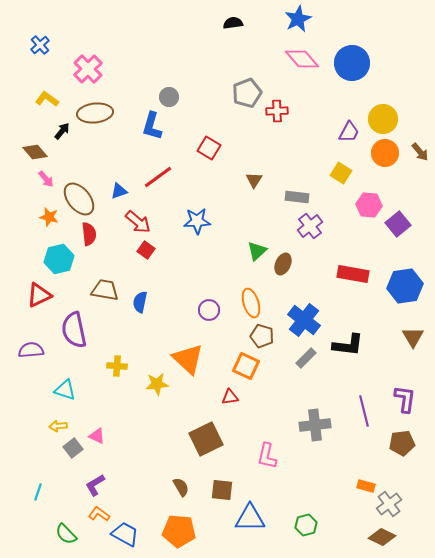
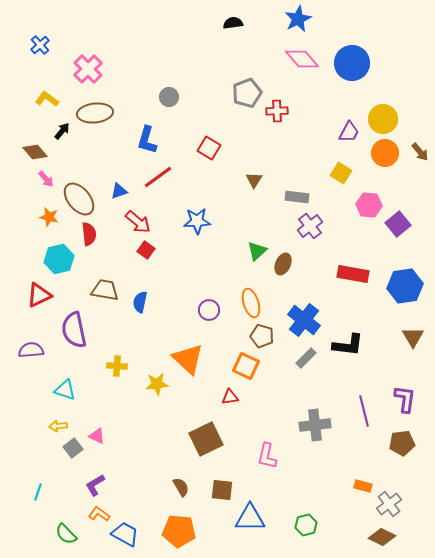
blue L-shape at (152, 126): moved 5 px left, 14 px down
orange rectangle at (366, 486): moved 3 px left
